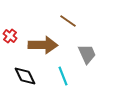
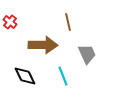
brown line: moved 1 px down; rotated 42 degrees clockwise
red cross: moved 14 px up
